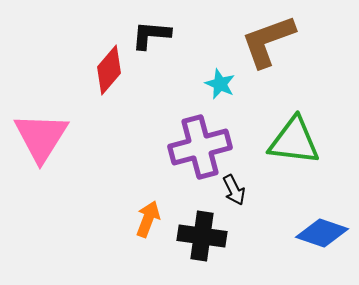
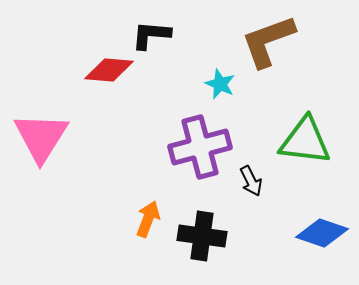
red diamond: rotated 54 degrees clockwise
green triangle: moved 11 px right
black arrow: moved 17 px right, 9 px up
